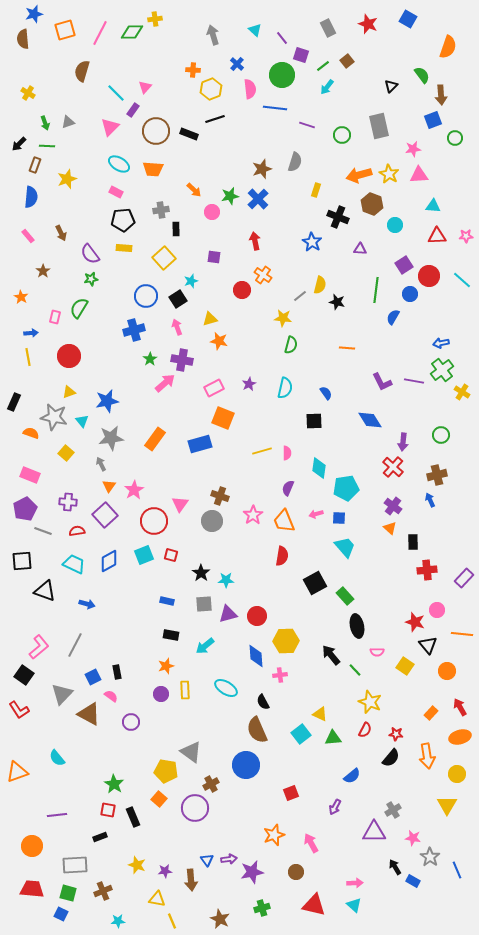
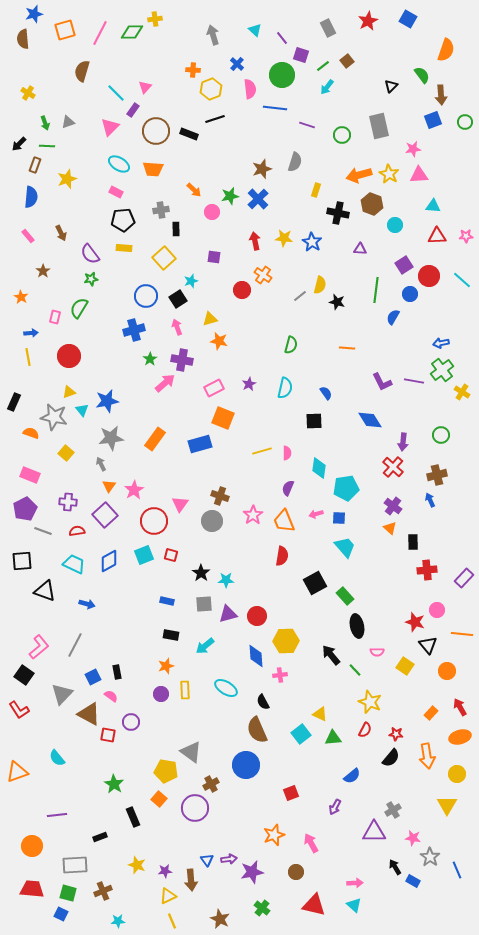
red star at (368, 24): moved 3 px up; rotated 24 degrees clockwise
orange semicircle at (448, 47): moved 2 px left, 3 px down
green circle at (455, 138): moved 10 px right, 16 px up
black cross at (338, 217): moved 4 px up; rotated 10 degrees counterclockwise
yellow star at (283, 318): moved 1 px right, 80 px up
cyan triangle at (82, 421): moved 11 px up
red square at (108, 810): moved 75 px up
yellow triangle at (157, 899): moved 11 px right, 3 px up; rotated 36 degrees counterclockwise
green cross at (262, 908): rotated 35 degrees counterclockwise
